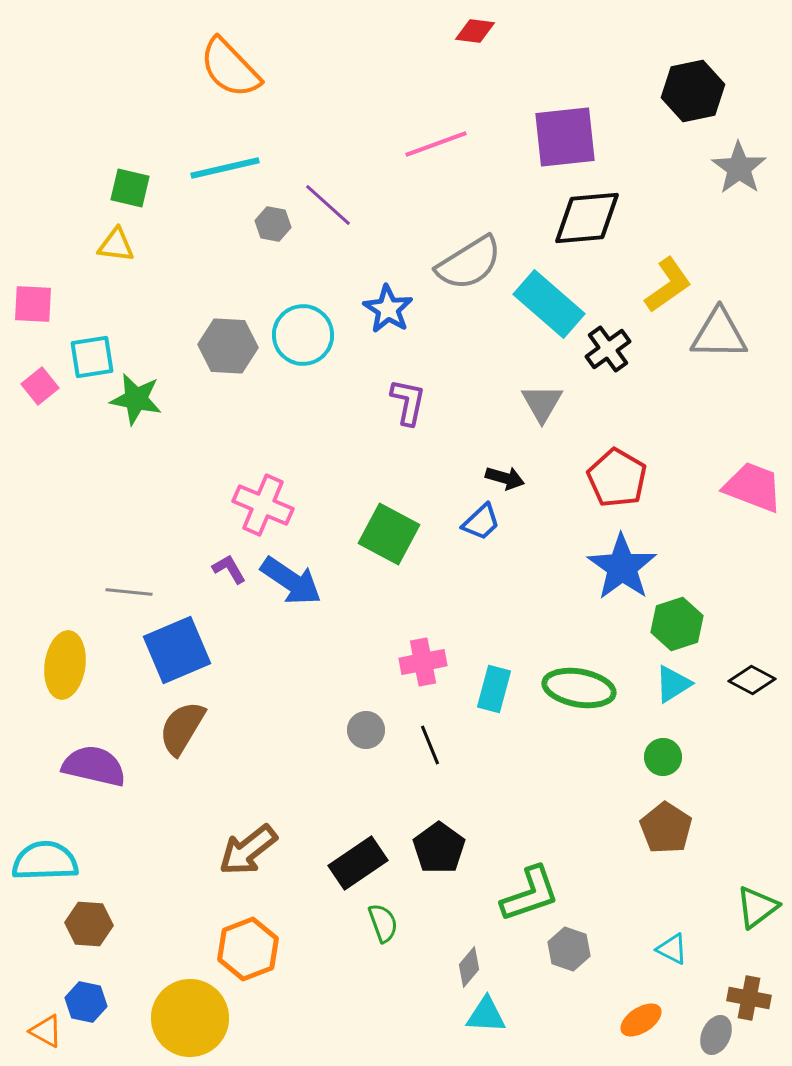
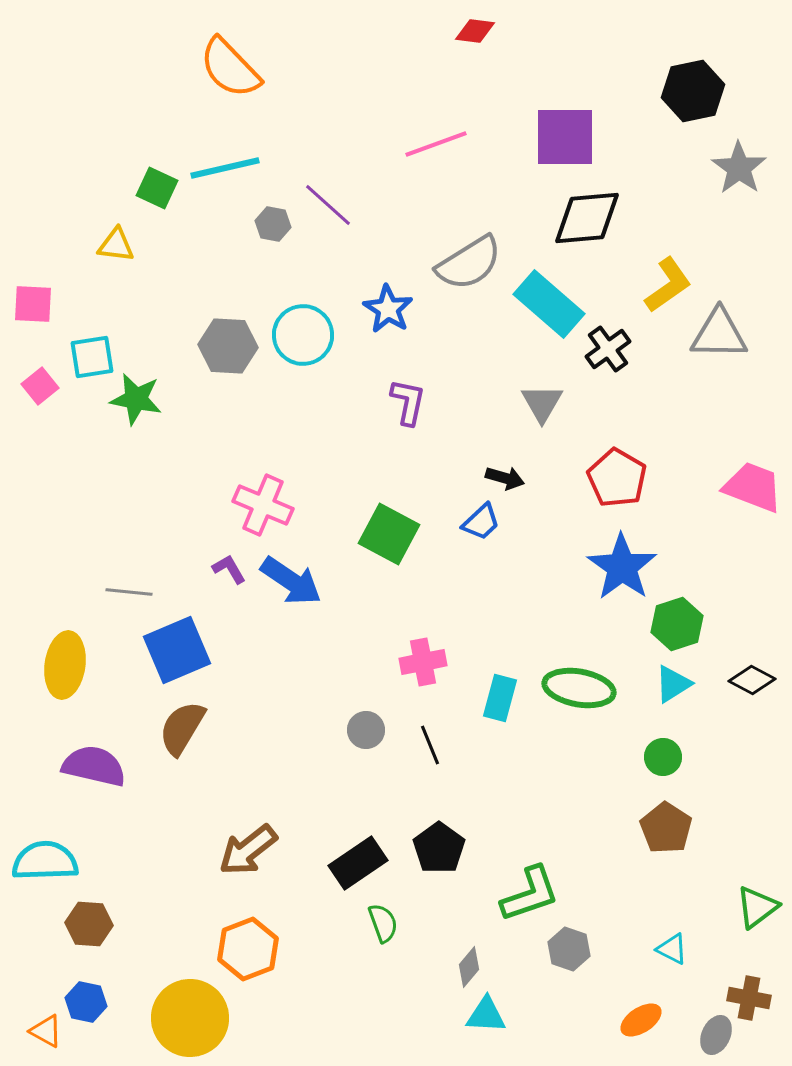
purple square at (565, 137): rotated 6 degrees clockwise
green square at (130, 188): moved 27 px right; rotated 12 degrees clockwise
cyan rectangle at (494, 689): moved 6 px right, 9 px down
